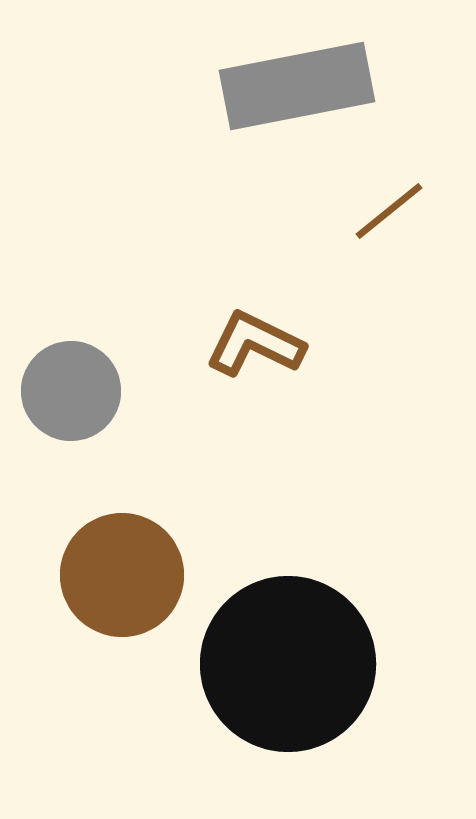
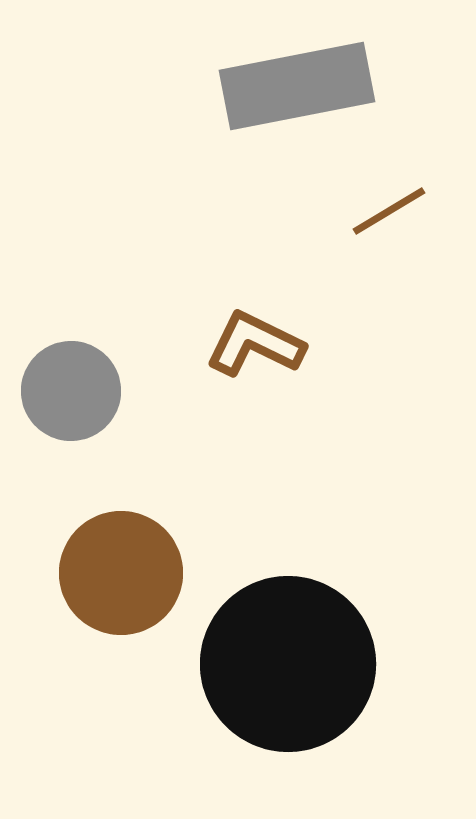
brown line: rotated 8 degrees clockwise
brown circle: moved 1 px left, 2 px up
